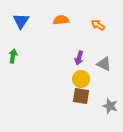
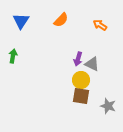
orange semicircle: rotated 140 degrees clockwise
orange arrow: moved 2 px right
purple arrow: moved 1 px left, 1 px down
gray triangle: moved 12 px left
yellow circle: moved 1 px down
gray star: moved 2 px left
